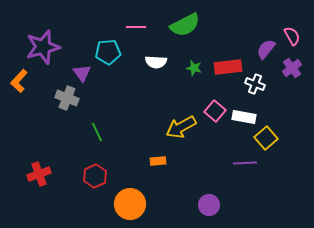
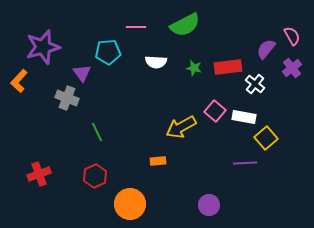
white cross: rotated 18 degrees clockwise
